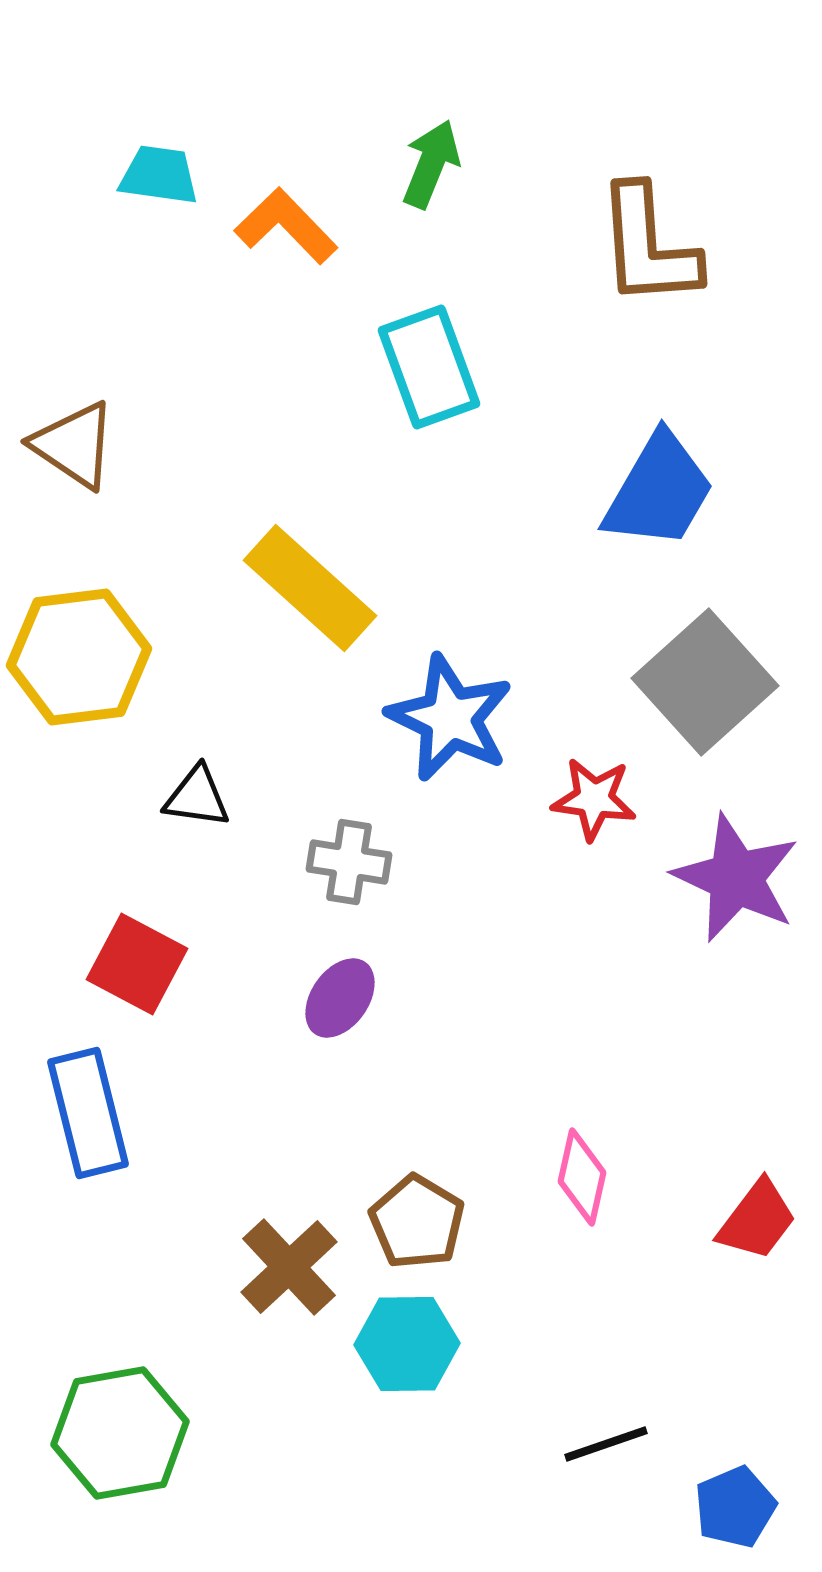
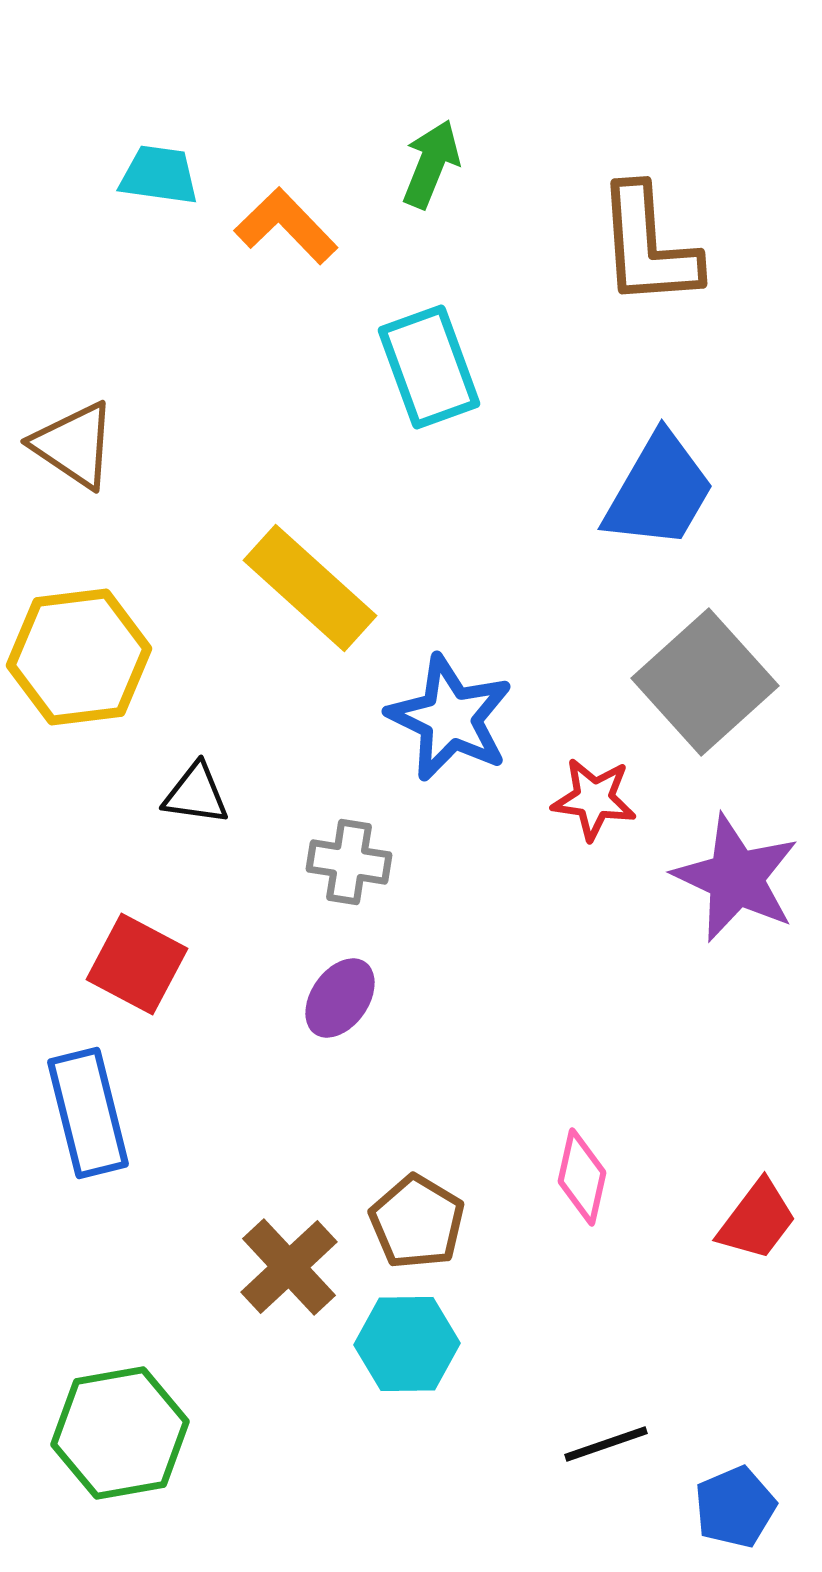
black triangle: moved 1 px left, 3 px up
